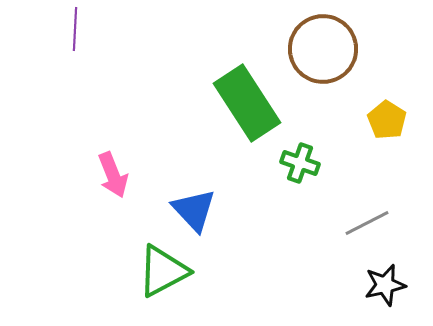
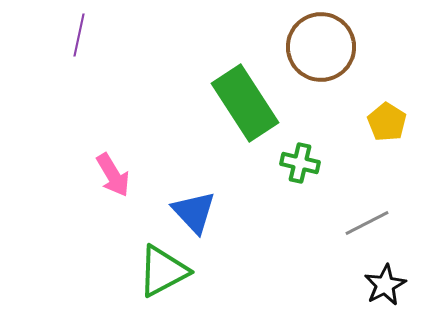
purple line: moved 4 px right, 6 px down; rotated 9 degrees clockwise
brown circle: moved 2 px left, 2 px up
green rectangle: moved 2 px left
yellow pentagon: moved 2 px down
green cross: rotated 6 degrees counterclockwise
pink arrow: rotated 9 degrees counterclockwise
blue triangle: moved 2 px down
black star: rotated 15 degrees counterclockwise
